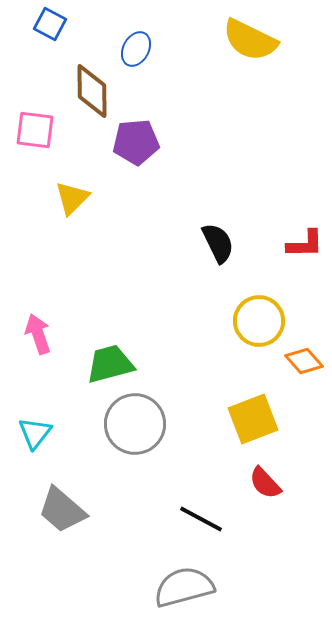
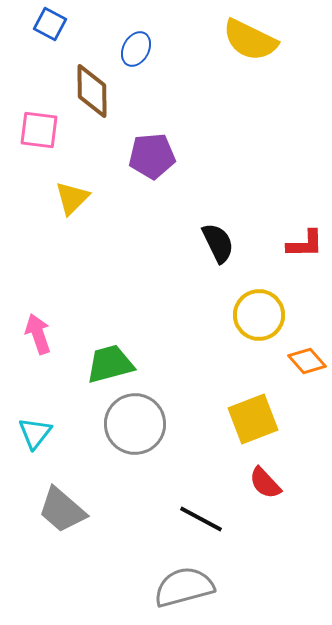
pink square: moved 4 px right
purple pentagon: moved 16 px right, 14 px down
yellow circle: moved 6 px up
orange diamond: moved 3 px right
